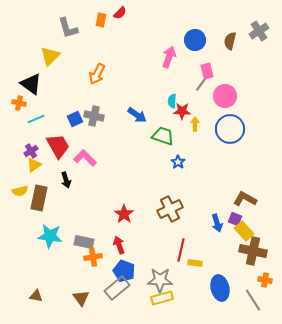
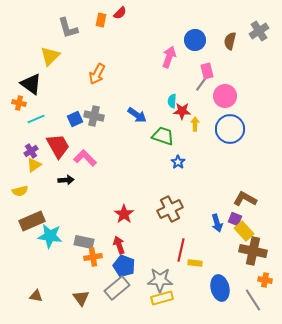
black arrow at (66, 180): rotated 77 degrees counterclockwise
brown rectangle at (39, 198): moved 7 px left, 23 px down; rotated 55 degrees clockwise
blue pentagon at (124, 271): moved 5 px up
